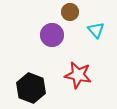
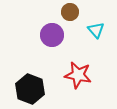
black hexagon: moved 1 px left, 1 px down
